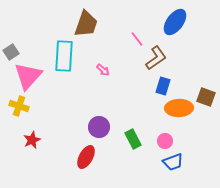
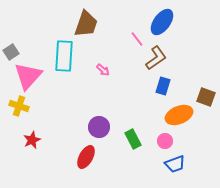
blue ellipse: moved 13 px left
orange ellipse: moved 7 px down; rotated 20 degrees counterclockwise
blue trapezoid: moved 2 px right, 2 px down
